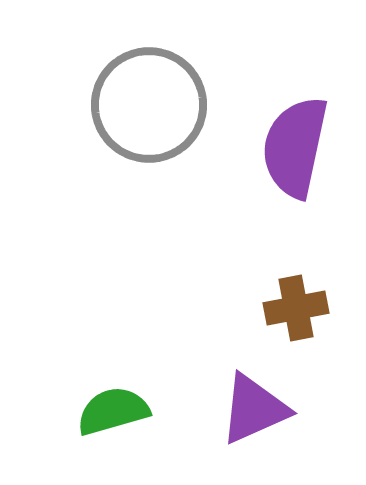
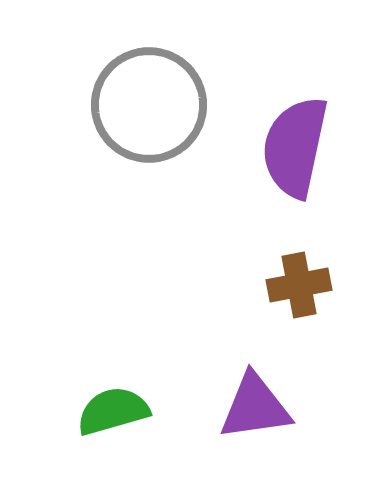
brown cross: moved 3 px right, 23 px up
purple triangle: moved 1 px right, 2 px up; rotated 16 degrees clockwise
